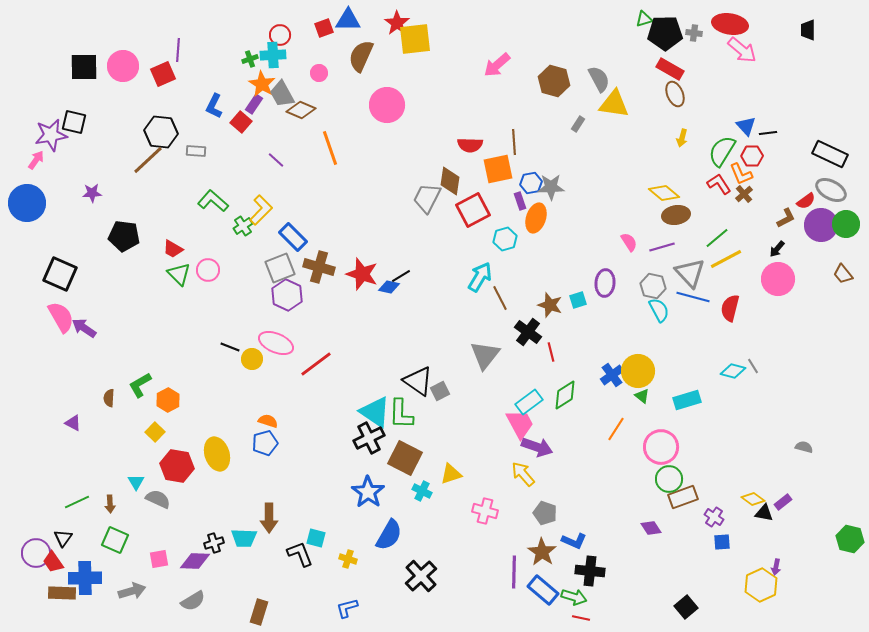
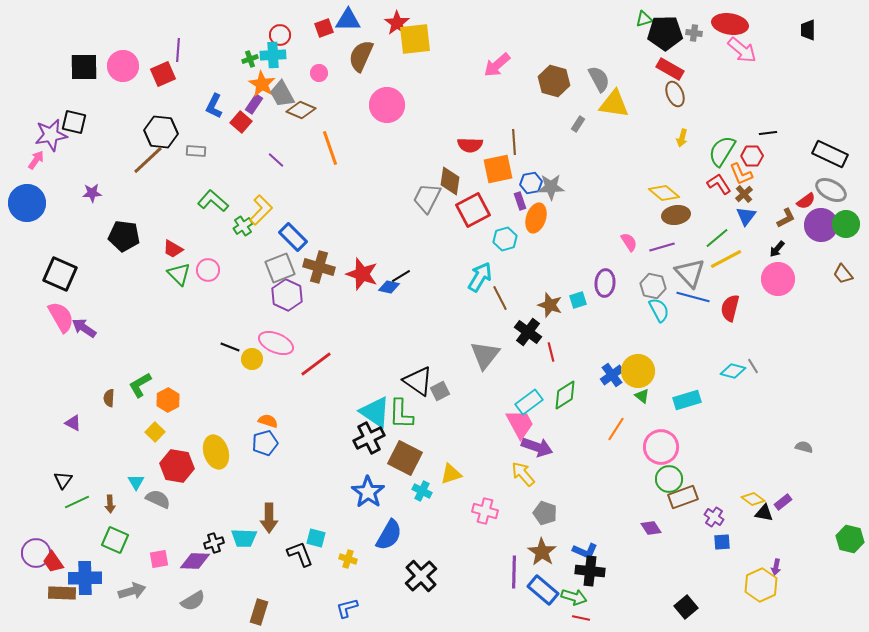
blue triangle at (746, 126): moved 90 px down; rotated 20 degrees clockwise
yellow ellipse at (217, 454): moved 1 px left, 2 px up
black triangle at (63, 538): moved 58 px up
blue L-shape at (574, 541): moved 11 px right, 10 px down
